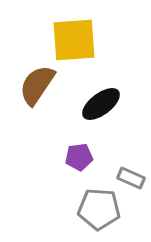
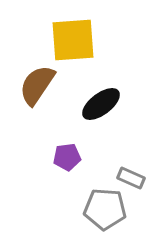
yellow square: moved 1 px left
purple pentagon: moved 12 px left
gray pentagon: moved 6 px right
